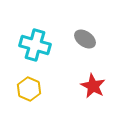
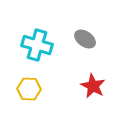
cyan cross: moved 2 px right
yellow hexagon: rotated 20 degrees counterclockwise
